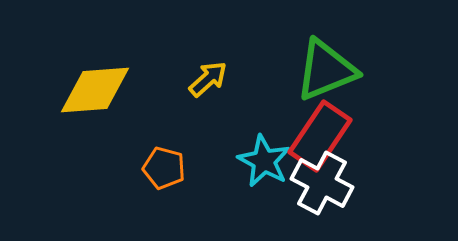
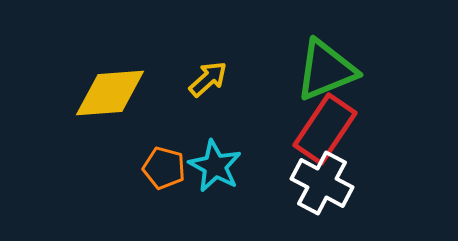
yellow diamond: moved 15 px right, 3 px down
red rectangle: moved 5 px right, 7 px up
cyan star: moved 49 px left, 5 px down
